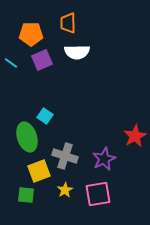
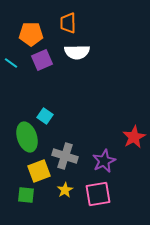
red star: moved 1 px left, 1 px down
purple star: moved 2 px down
